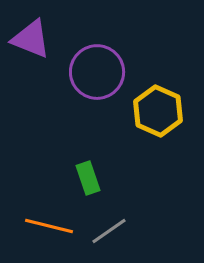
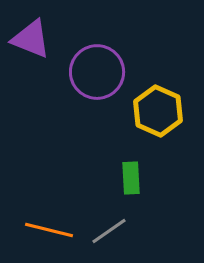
green rectangle: moved 43 px right; rotated 16 degrees clockwise
orange line: moved 4 px down
